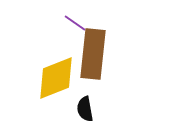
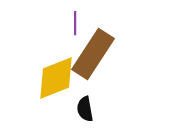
purple line: rotated 55 degrees clockwise
brown rectangle: rotated 27 degrees clockwise
